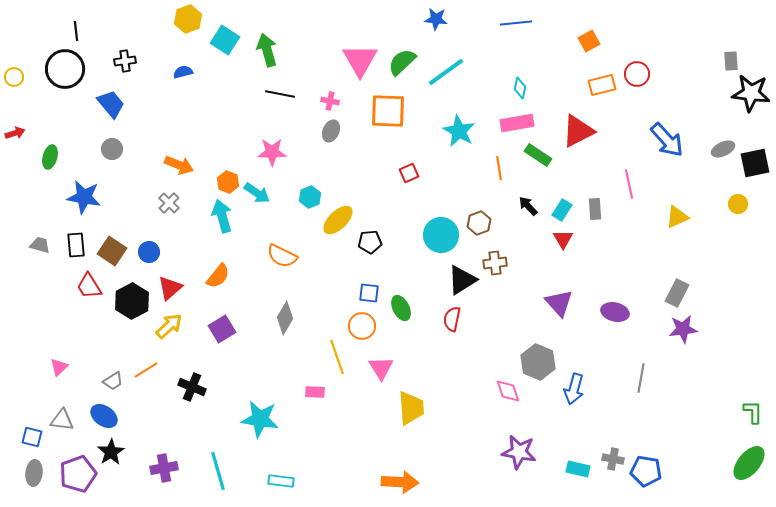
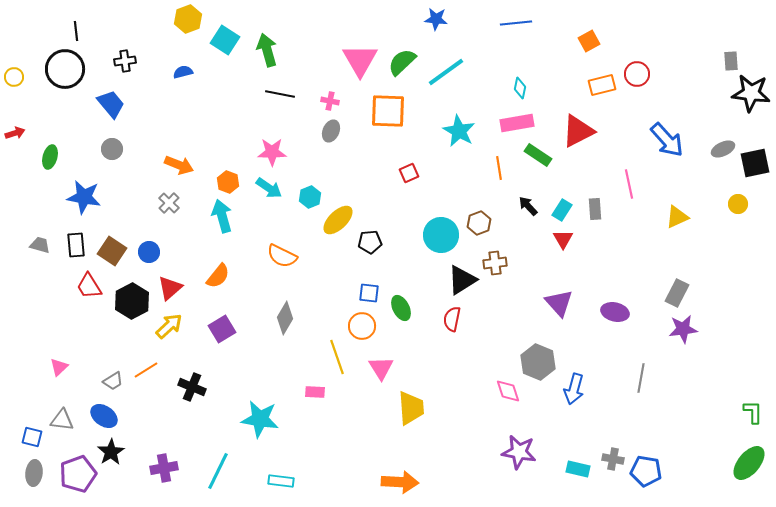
cyan arrow at (257, 193): moved 12 px right, 5 px up
cyan line at (218, 471): rotated 42 degrees clockwise
